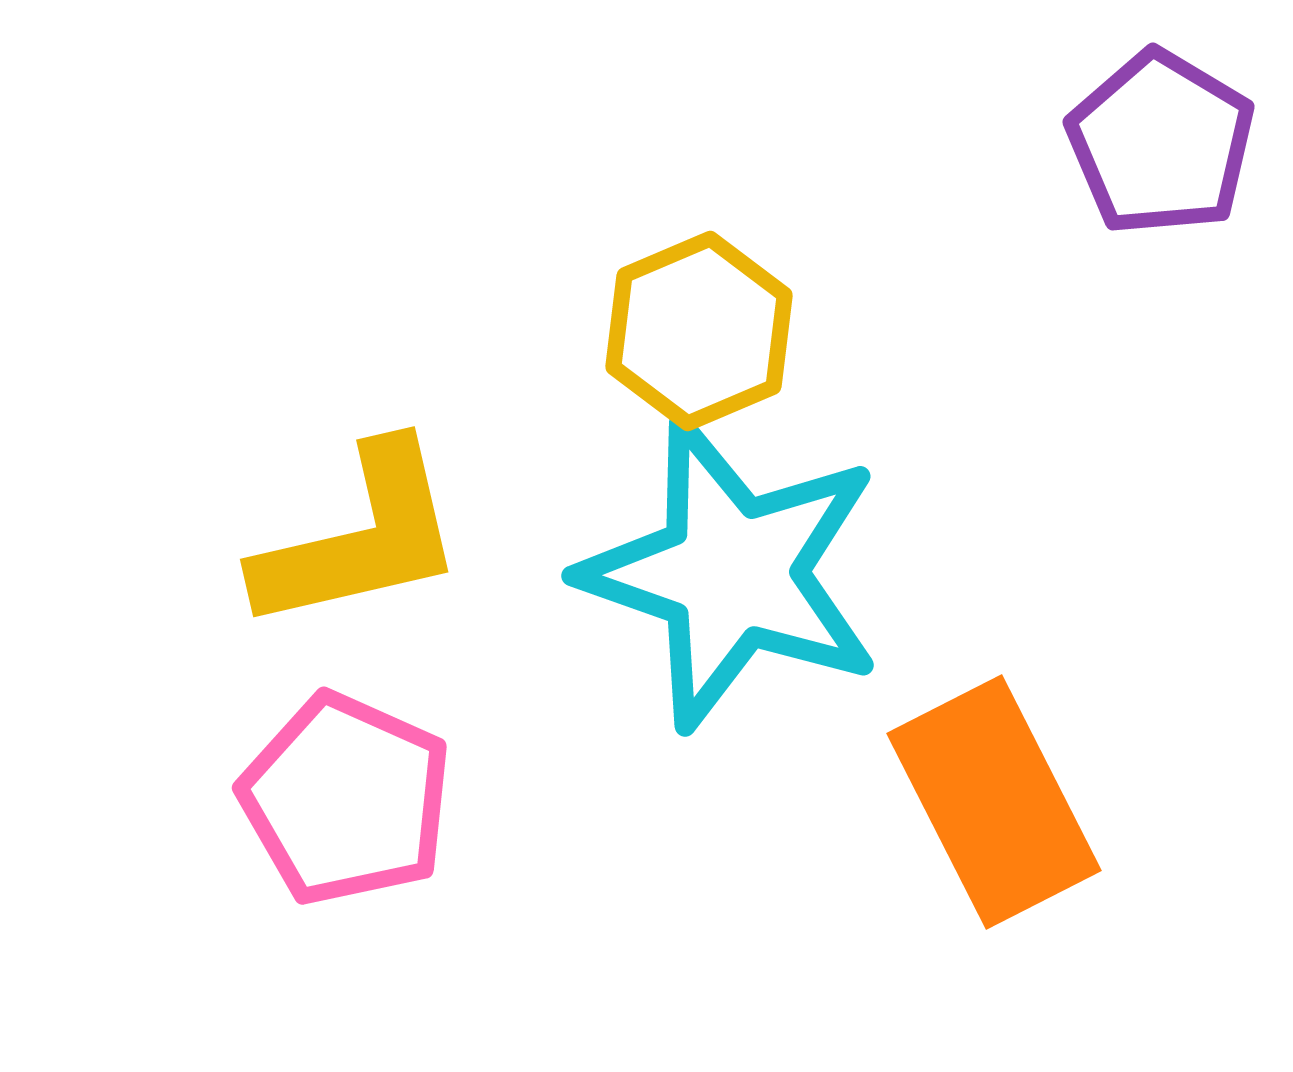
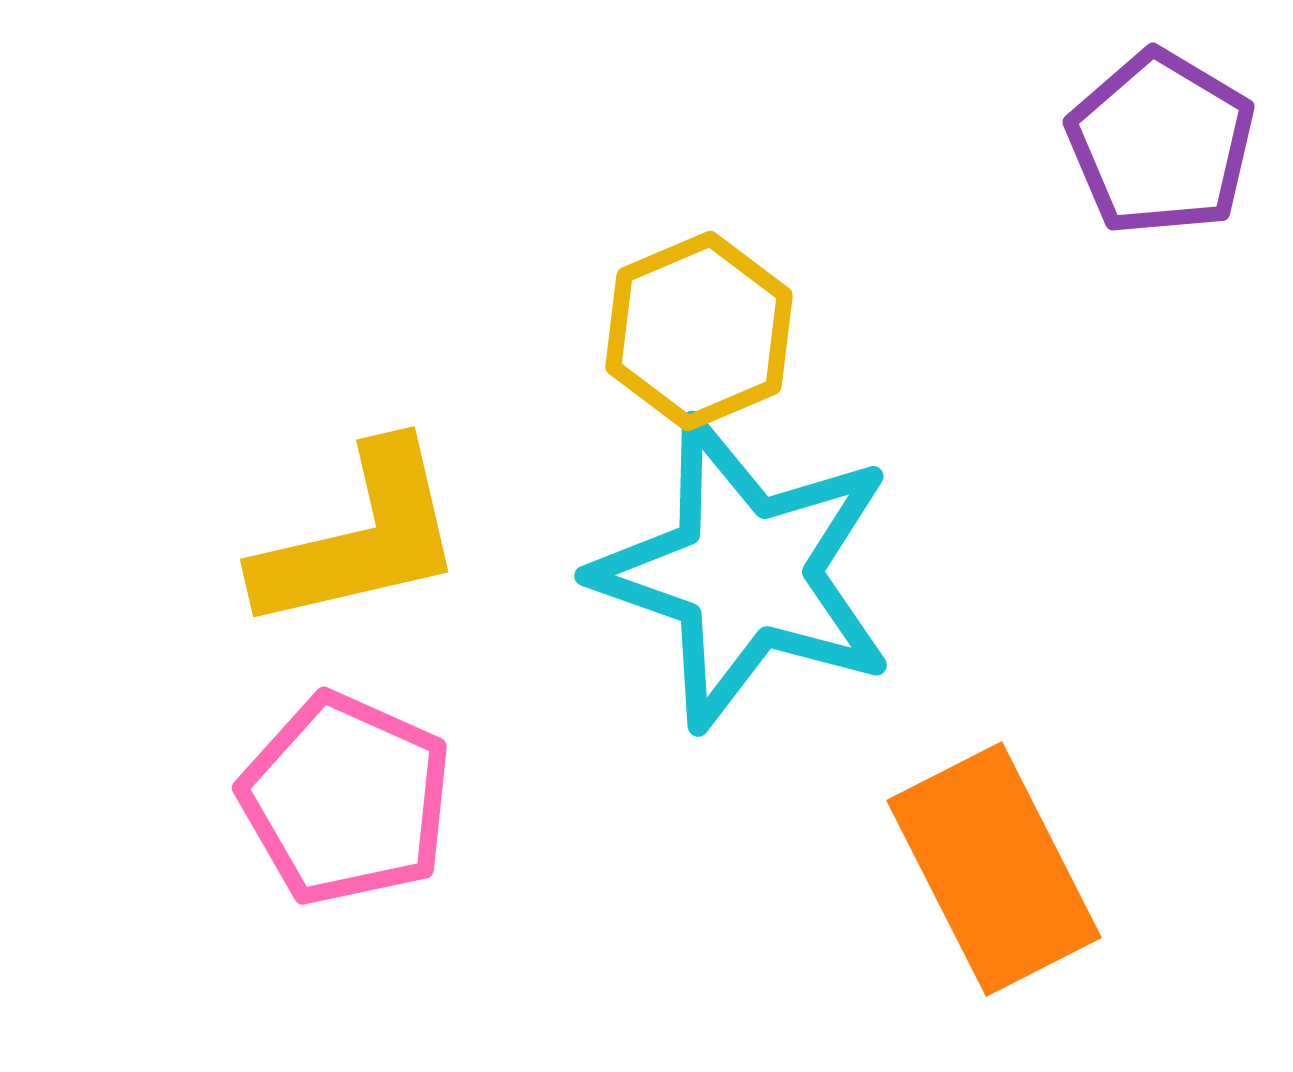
cyan star: moved 13 px right
orange rectangle: moved 67 px down
